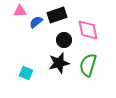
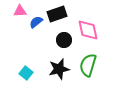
black rectangle: moved 1 px up
black star: moved 6 px down
cyan square: rotated 16 degrees clockwise
